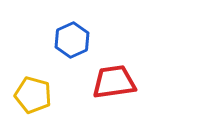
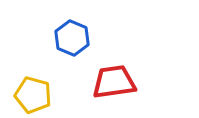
blue hexagon: moved 2 px up; rotated 12 degrees counterclockwise
